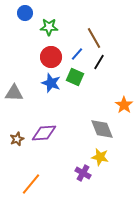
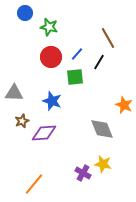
green star: rotated 12 degrees clockwise
brown line: moved 14 px right
green square: rotated 30 degrees counterclockwise
blue star: moved 1 px right, 18 px down
orange star: rotated 12 degrees counterclockwise
brown star: moved 5 px right, 18 px up
yellow star: moved 3 px right, 7 px down
orange line: moved 3 px right
